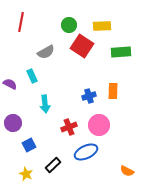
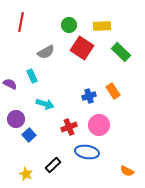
red square: moved 2 px down
green rectangle: rotated 48 degrees clockwise
orange rectangle: rotated 35 degrees counterclockwise
cyan arrow: rotated 66 degrees counterclockwise
purple circle: moved 3 px right, 4 px up
blue square: moved 10 px up; rotated 16 degrees counterclockwise
blue ellipse: moved 1 px right; rotated 35 degrees clockwise
